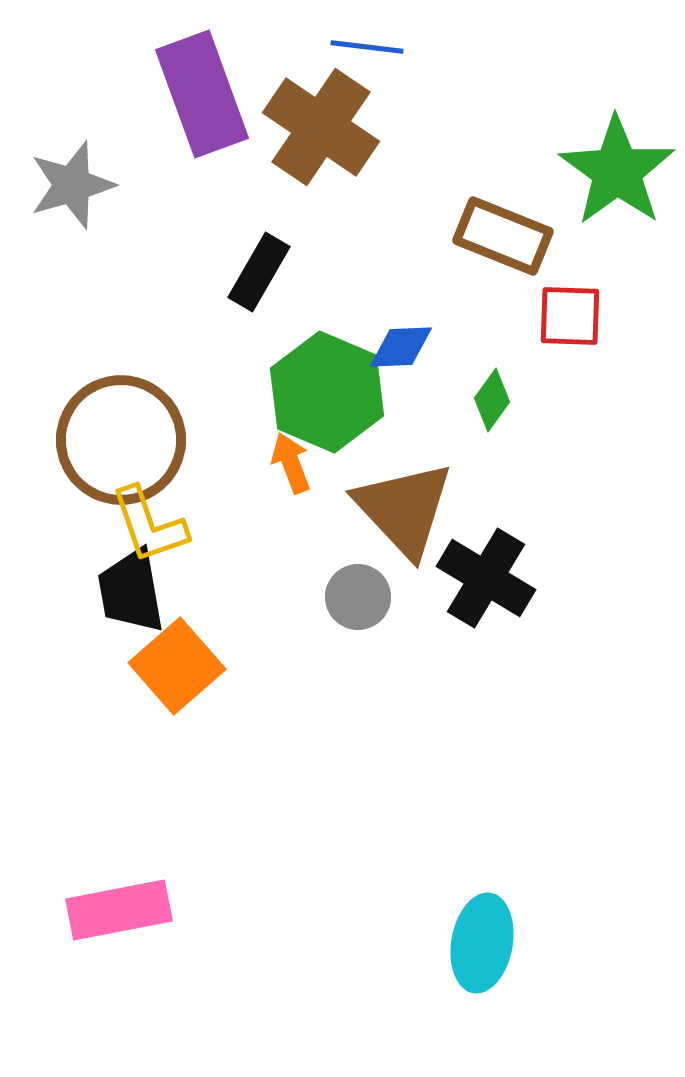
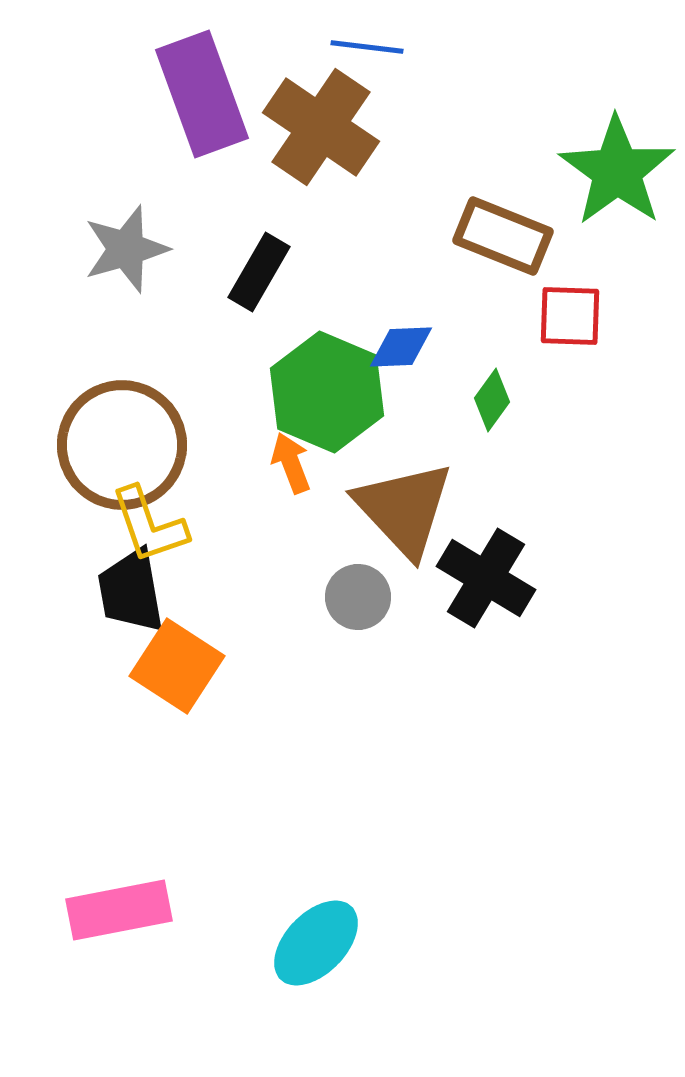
gray star: moved 54 px right, 64 px down
brown circle: moved 1 px right, 5 px down
orange square: rotated 16 degrees counterclockwise
cyan ellipse: moved 166 px left; rotated 34 degrees clockwise
